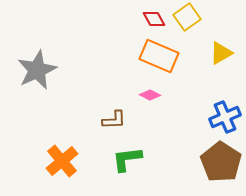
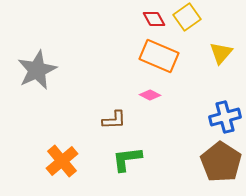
yellow triangle: rotated 20 degrees counterclockwise
blue cross: rotated 8 degrees clockwise
